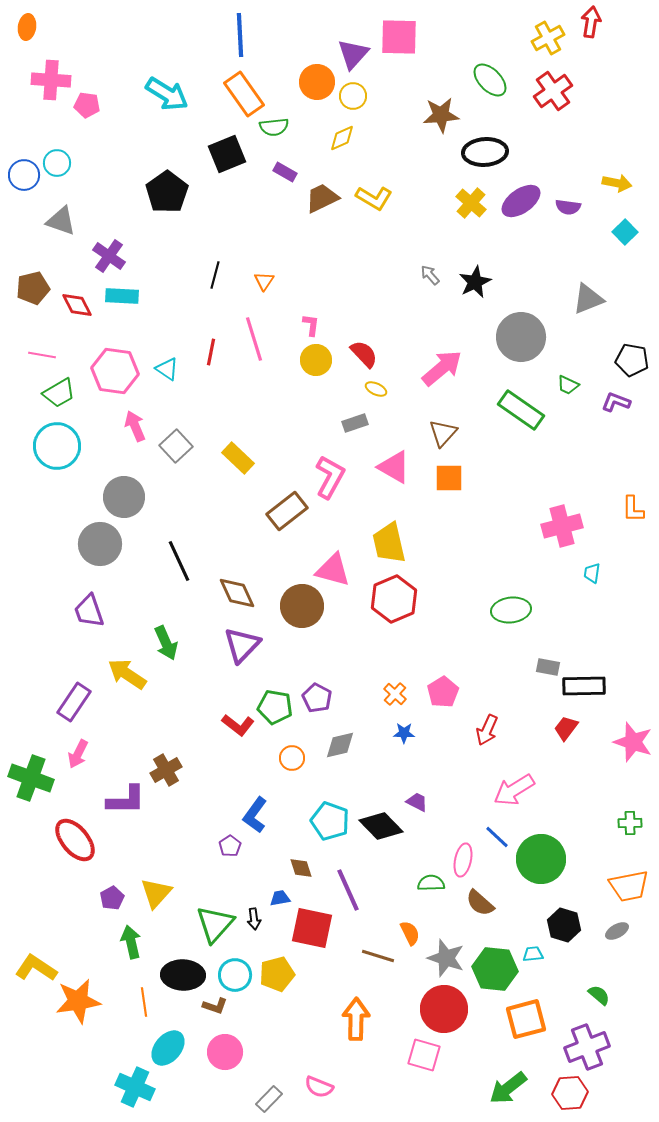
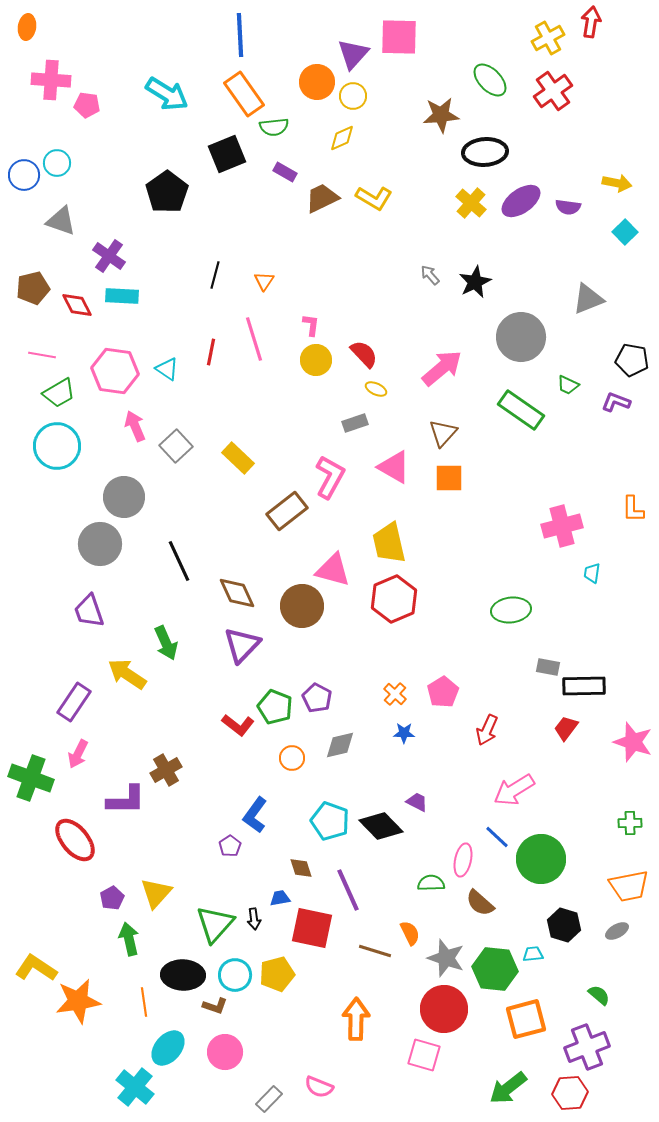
green pentagon at (275, 707): rotated 12 degrees clockwise
green arrow at (131, 942): moved 2 px left, 3 px up
brown line at (378, 956): moved 3 px left, 5 px up
cyan cross at (135, 1087): rotated 15 degrees clockwise
